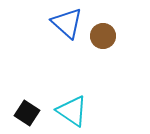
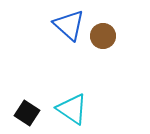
blue triangle: moved 2 px right, 2 px down
cyan triangle: moved 2 px up
